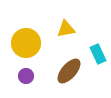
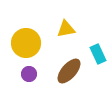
purple circle: moved 3 px right, 2 px up
